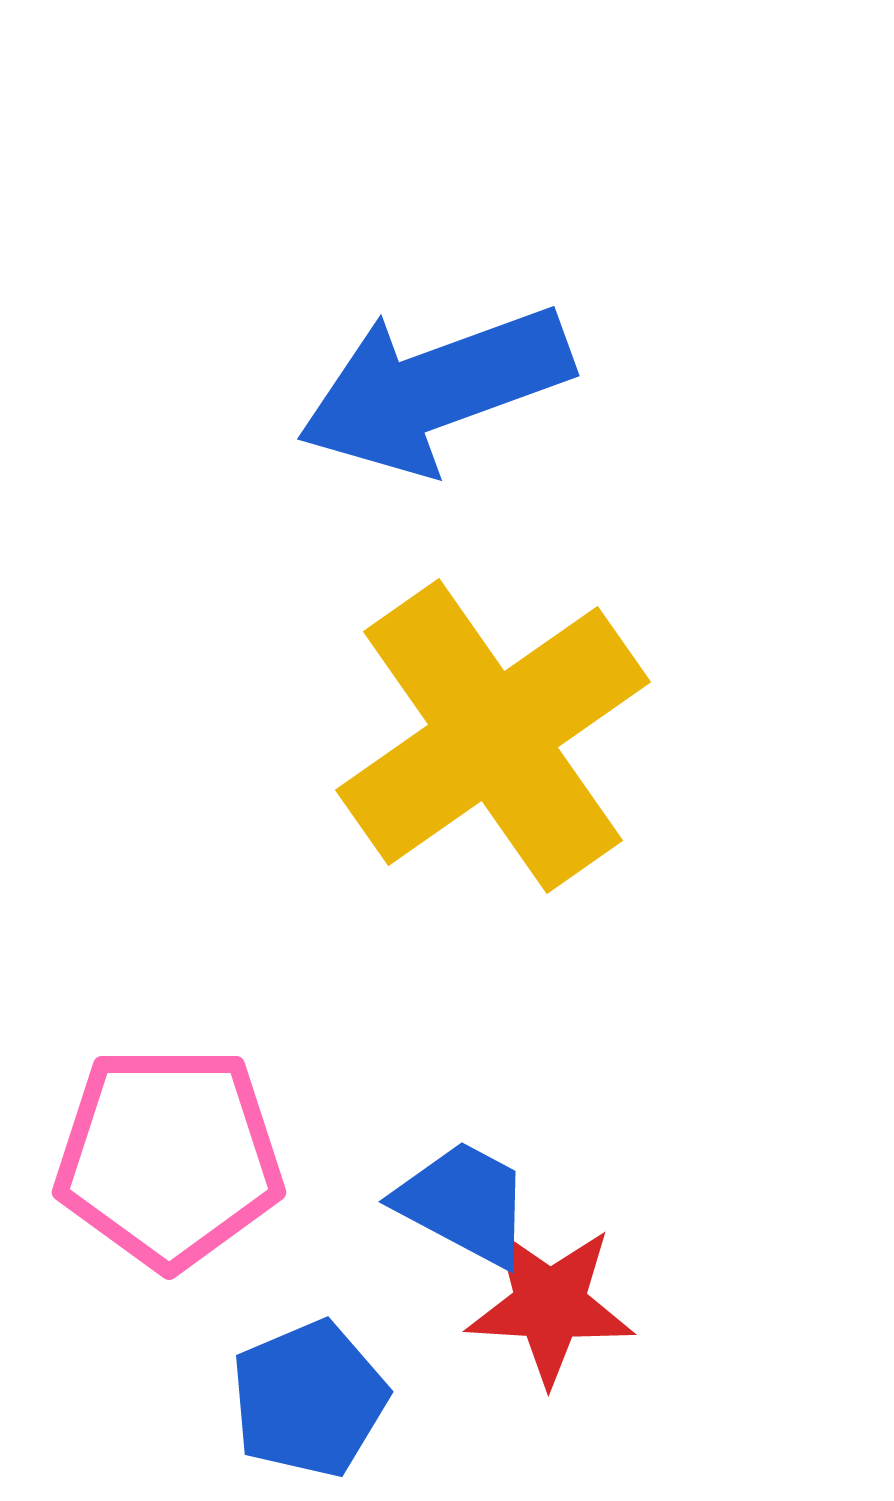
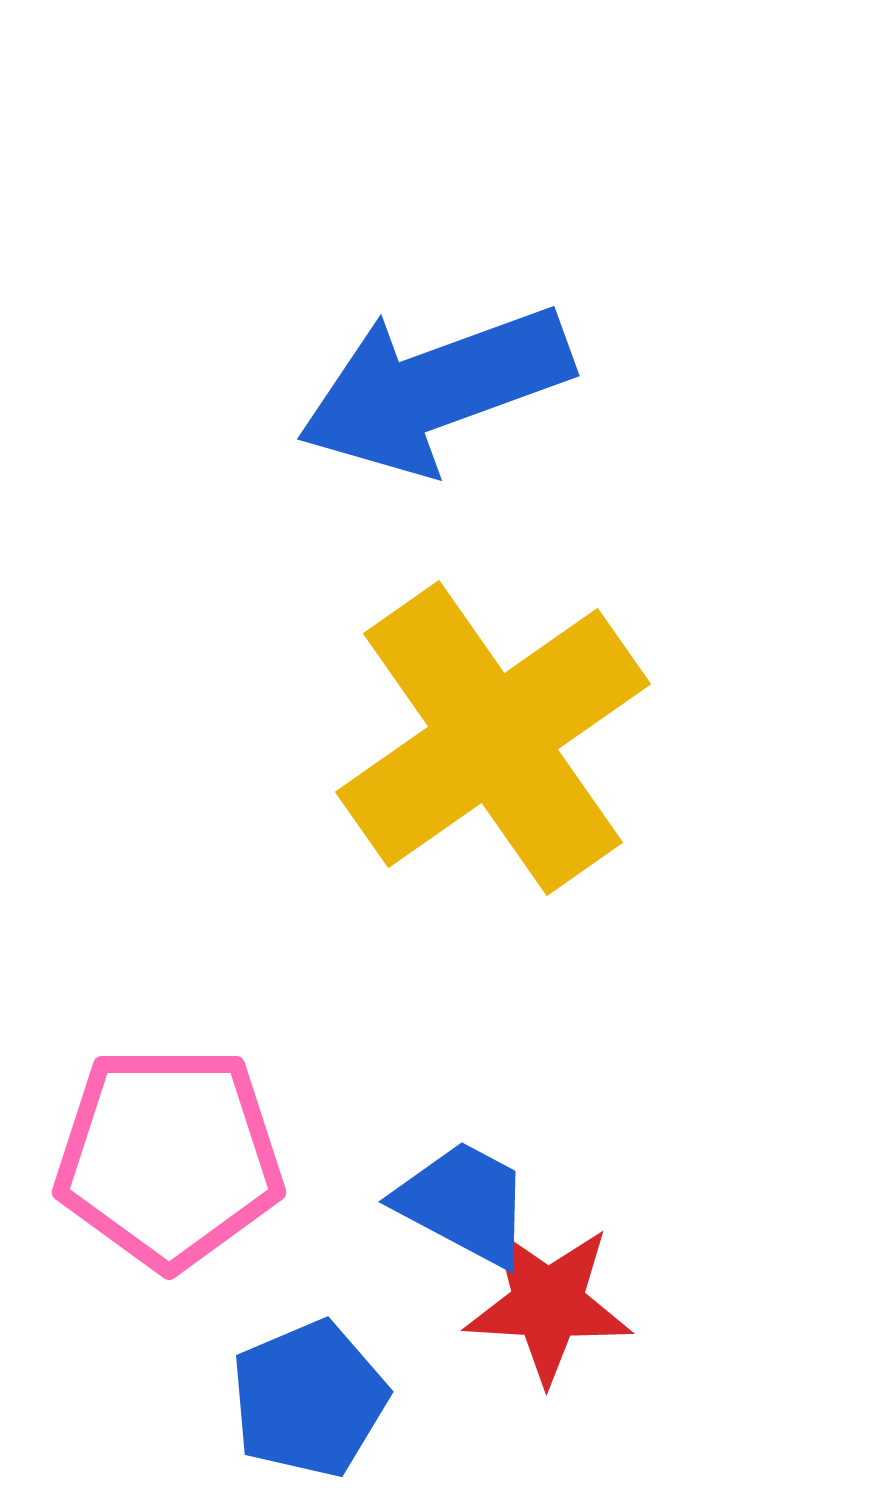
yellow cross: moved 2 px down
red star: moved 2 px left, 1 px up
